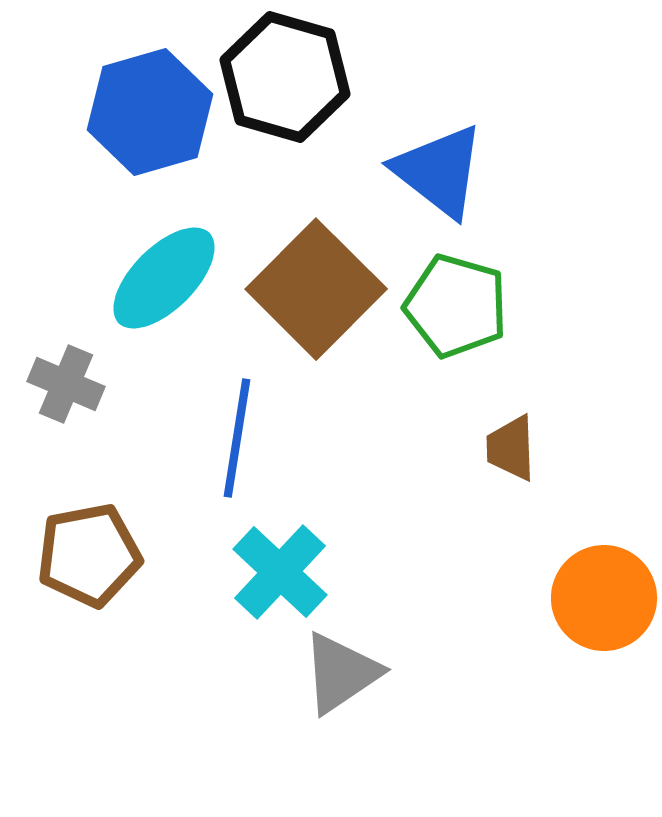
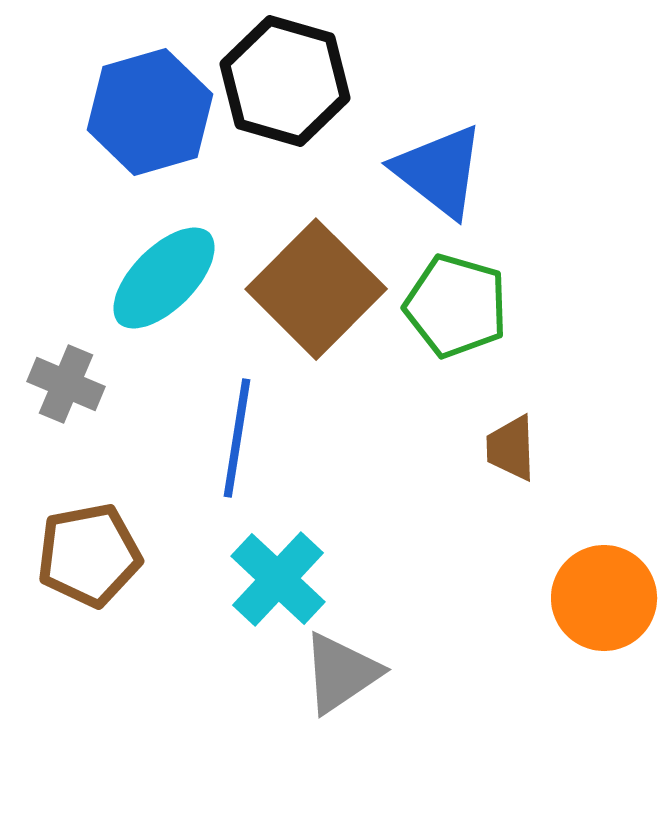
black hexagon: moved 4 px down
cyan cross: moved 2 px left, 7 px down
